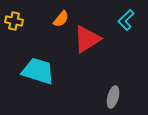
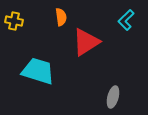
orange semicircle: moved 2 px up; rotated 48 degrees counterclockwise
red triangle: moved 1 px left, 3 px down
